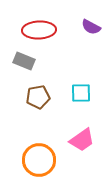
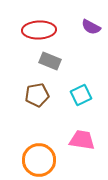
gray rectangle: moved 26 px right
cyan square: moved 2 px down; rotated 25 degrees counterclockwise
brown pentagon: moved 1 px left, 2 px up
pink trapezoid: rotated 136 degrees counterclockwise
